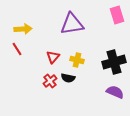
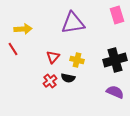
purple triangle: moved 1 px right, 1 px up
red line: moved 4 px left
black cross: moved 1 px right, 2 px up
